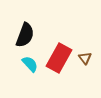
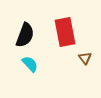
red rectangle: moved 6 px right, 26 px up; rotated 40 degrees counterclockwise
